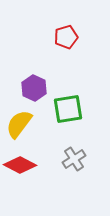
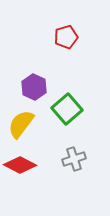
purple hexagon: moved 1 px up
green square: moved 1 px left; rotated 32 degrees counterclockwise
yellow semicircle: moved 2 px right
gray cross: rotated 15 degrees clockwise
